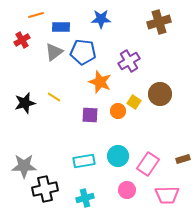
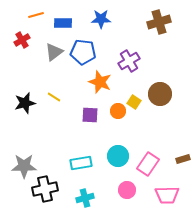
blue rectangle: moved 2 px right, 4 px up
cyan rectangle: moved 3 px left, 2 px down
